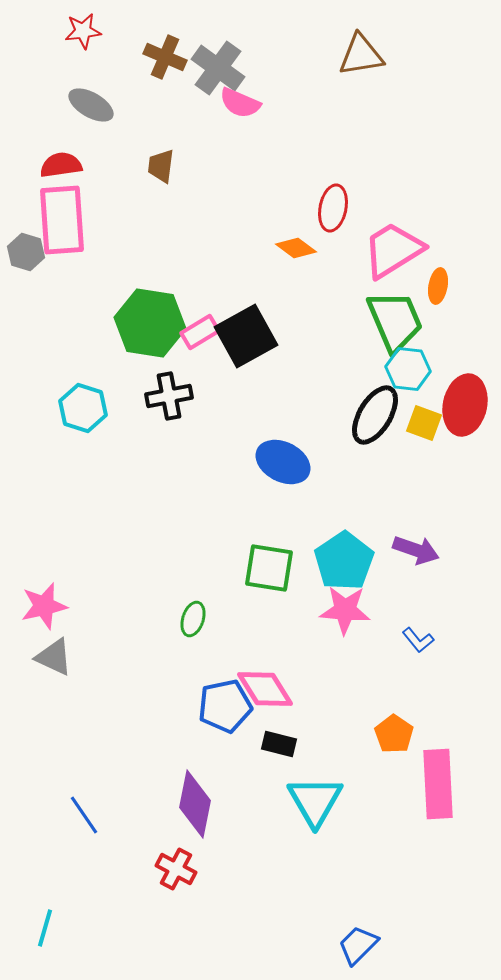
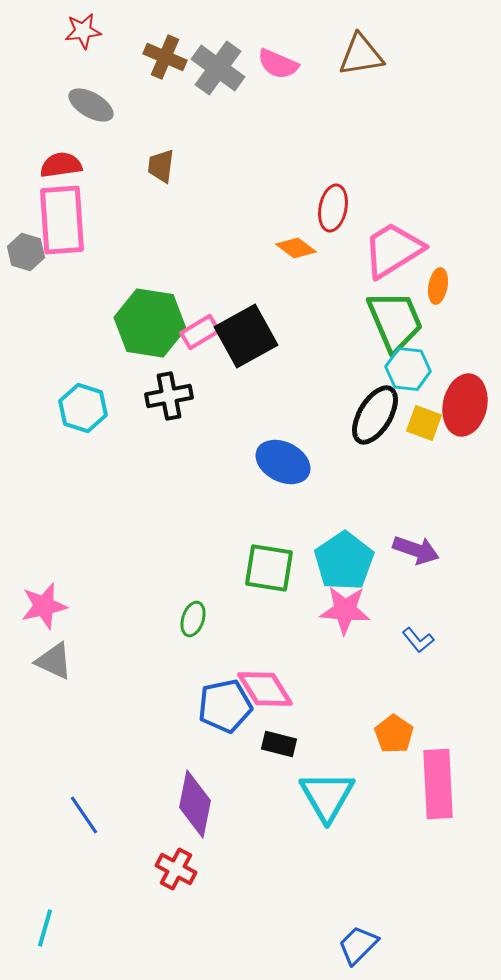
pink semicircle at (240, 103): moved 38 px right, 39 px up
gray triangle at (54, 657): moved 4 px down
cyan triangle at (315, 801): moved 12 px right, 5 px up
